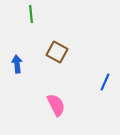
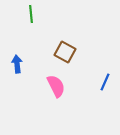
brown square: moved 8 px right
pink semicircle: moved 19 px up
